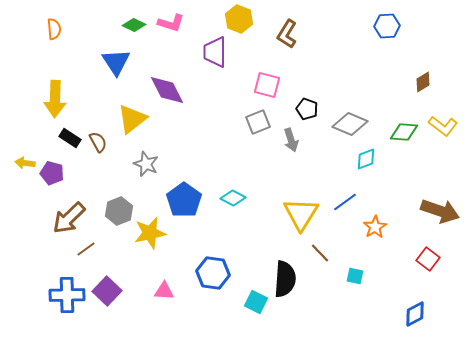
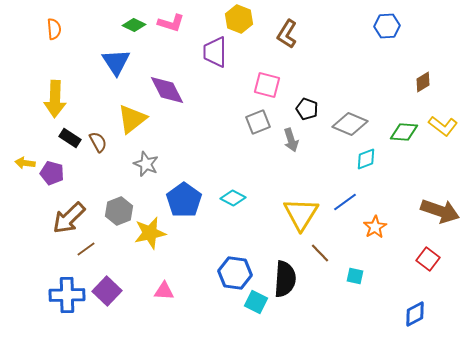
blue hexagon at (213, 273): moved 22 px right
